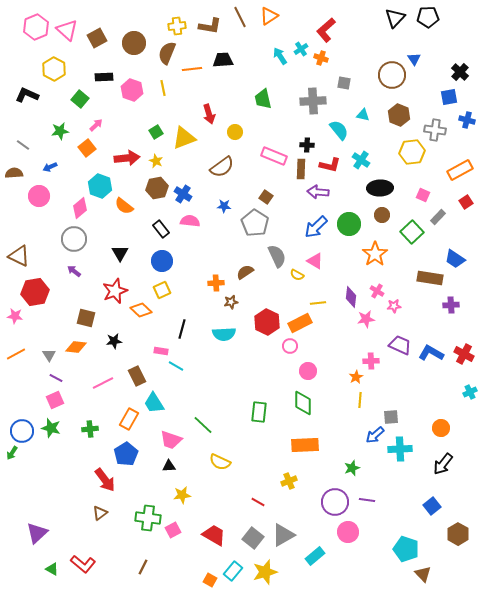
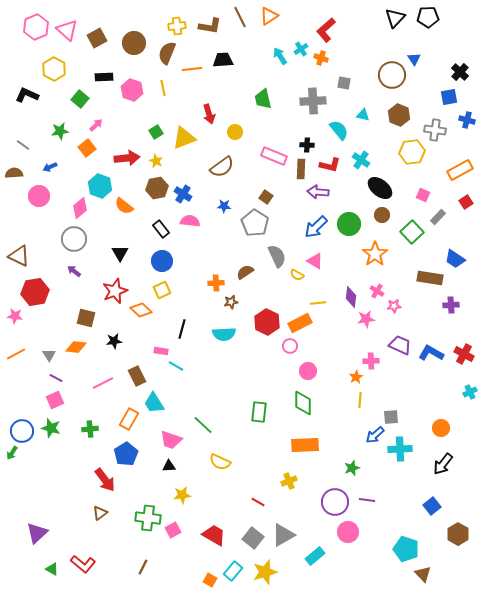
black ellipse at (380, 188): rotated 40 degrees clockwise
